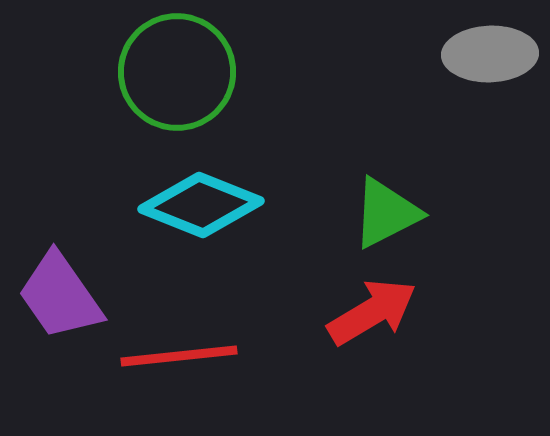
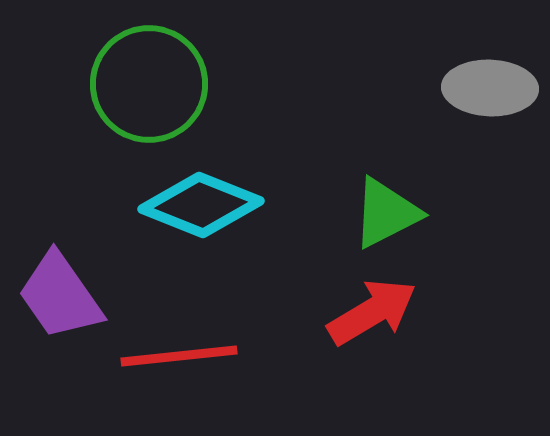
gray ellipse: moved 34 px down; rotated 4 degrees clockwise
green circle: moved 28 px left, 12 px down
